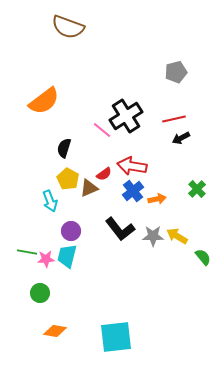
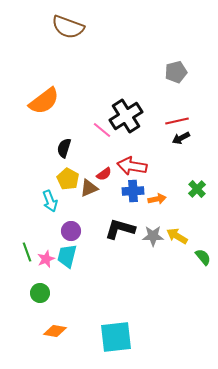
red line: moved 3 px right, 2 px down
blue cross: rotated 35 degrees clockwise
black L-shape: rotated 144 degrees clockwise
green line: rotated 60 degrees clockwise
pink star: rotated 18 degrees counterclockwise
